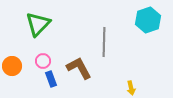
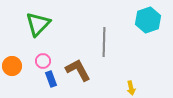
brown L-shape: moved 1 px left, 2 px down
